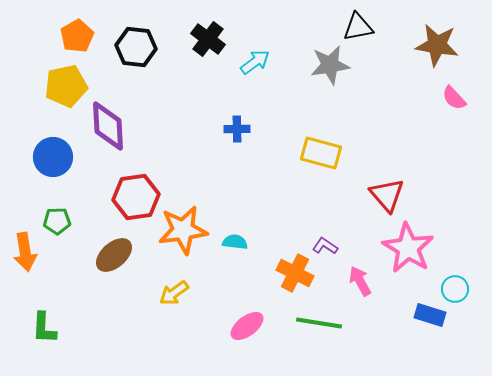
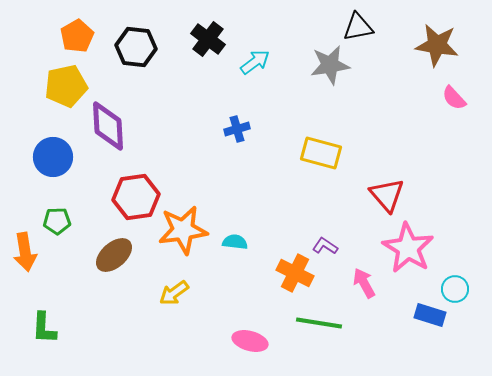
blue cross: rotated 15 degrees counterclockwise
pink arrow: moved 4 px right, 2 px down
pink ellipse: moved 3 px right, 15 px down; rotated 52 degrees clockwise
